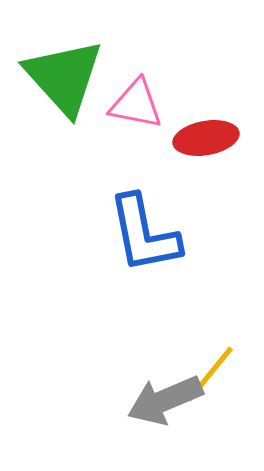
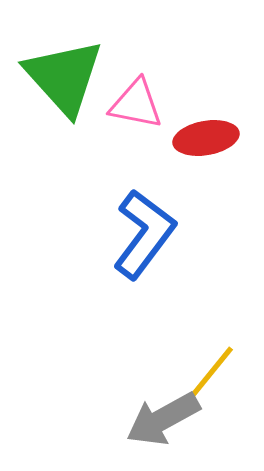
blue L-shape: rotated 132 degrees counterclockwise
gray arrow: moved 2 px left, 19 px down; rotated 6 degrees counterclockwise
